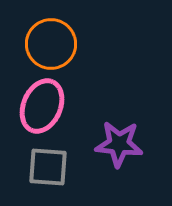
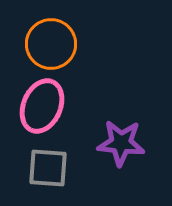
purple star: moved 2 px right, 1 px up
gray square: moved 1 px down
